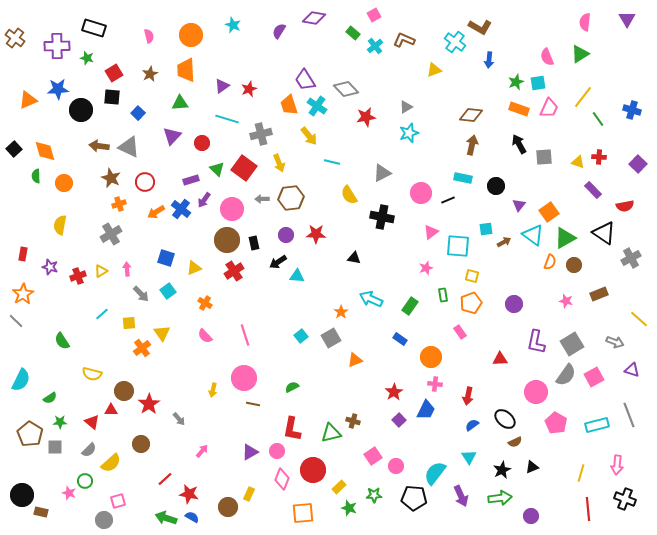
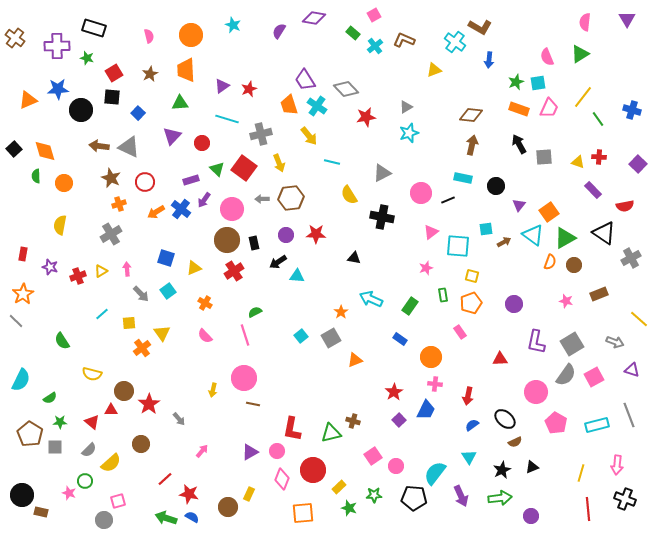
green semicircle at (292, 387): moved 37 px left, 75 px up
